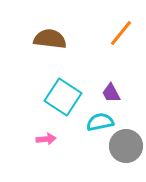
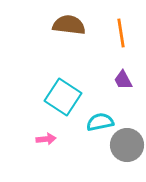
orange line: rotated 48 degrees counterclockwise
brown semicircle: moved 19 px right, 14 px up
purple trapezoid: moved 12 px right, 13 px up
gray circle: moved 1 px right, 1 px up
